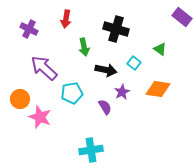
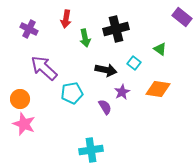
black cross: rotated 30 degrees counterclockwise
green arrow: moved 1 px right, 9 px up
pink star: moved 16 px left, 7 px down
